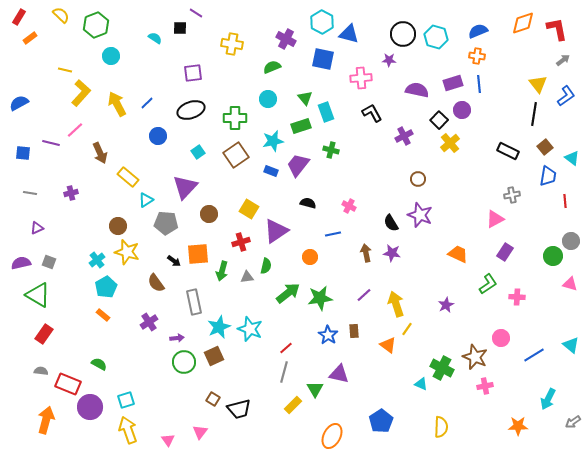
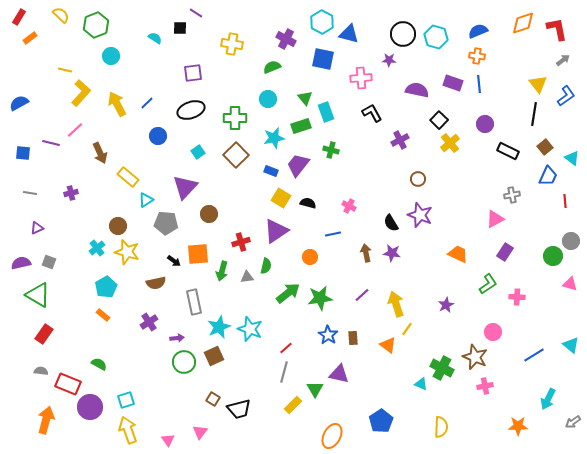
purple rectangle at (453, 83): rotated 36 degrees clockwise
purple circle at (462, 110): moved 23 px right, 14 px down
purple cross at (404, 136): moved 4 px left, 4 px down
cyan star at (273, 141): moved 1 px right, 3 px up
brown square at (236, 155): rotated 10 degrees counterclockwise
blue trapezoid at (548, 176): rotated 15 degrees clockwise
yellow square at (249, 209): moved 32 px right, 11 px up
cyan cross at (97, 260): moved 12 px up
brown semicircle at (156, 283): rotated 66 degrees counterclockwise
purple line at (364, 295): moved 2 px left
brown rectangle at (354, 331): moved 1 px left, 7 px down
pink circle at (501, 338): moved 8 px left, 6 px up
